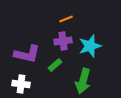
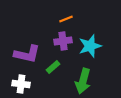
green rectangle: moved 2 px left, 2 px down
